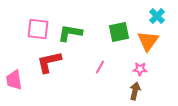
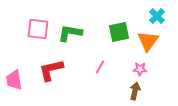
red L-shape: moved 2 px right, 8 px down
